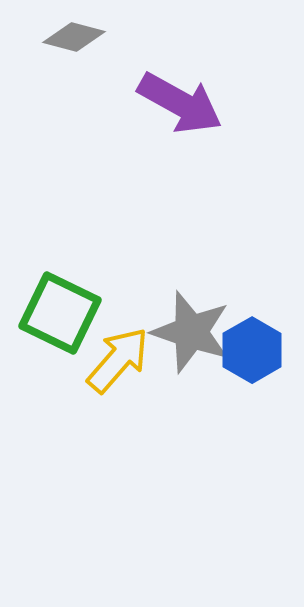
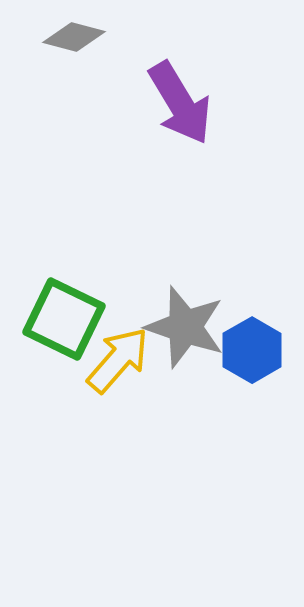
purple arrow: rotated 30 degrees clockwise
green square: moved 4 px right, 6 px down
gray star: moved 6 px left, 5 px up
